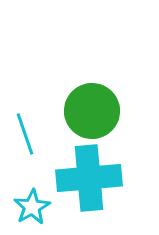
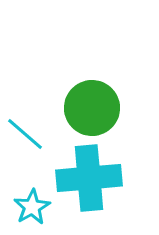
green circle: moved 3 px up
cyan line: rotated 30 degrees counterclockwise
